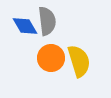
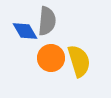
gray semicircle: rotated 12 degrees clockwise
blue diamond: moved 5 px down
